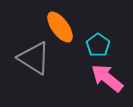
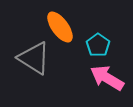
pink arrow: rotated 8 degrees counterclockwise
